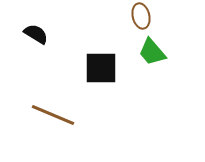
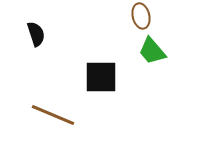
black semicircle: rotated 40 degrees clockwise
green trapezoid: moved 1 px up
black square: moved 9 px down
